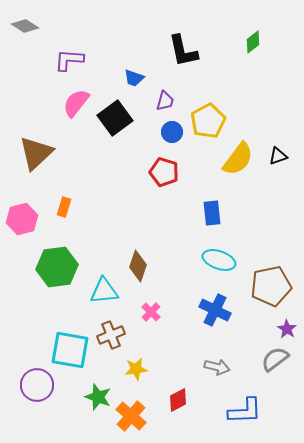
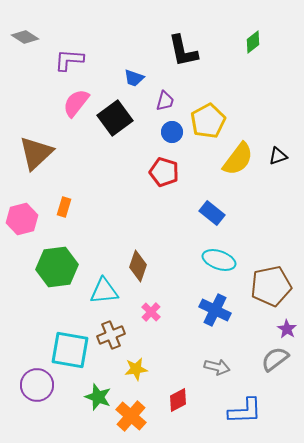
gray diamond: moved 11 px down
blue rectangle: rotated 45 degrees counterclockwise
